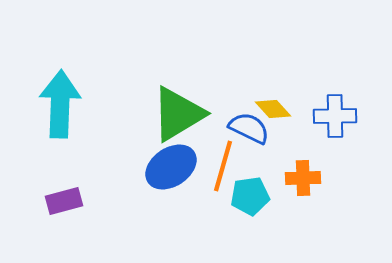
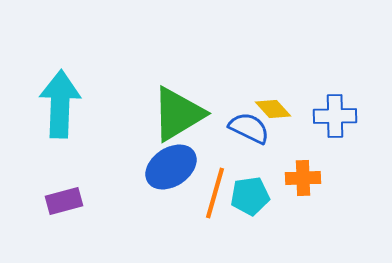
orange line: moved 8 px left, 27 px down
